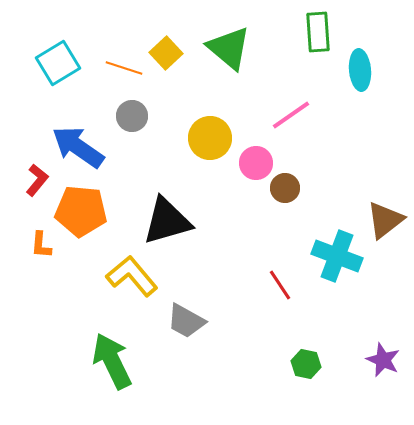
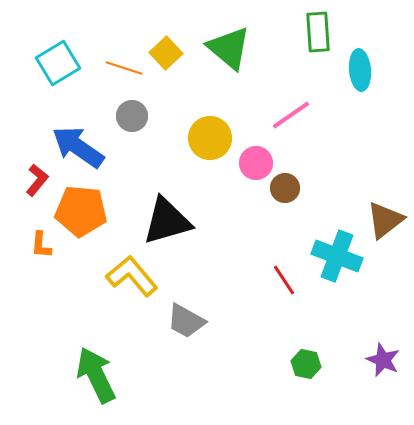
red line: moved 4 px right, 5 px up
green arrow: moved 16 px left, 14 px down
